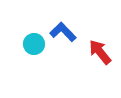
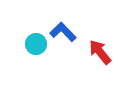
cyan circle: moved 2 px right
